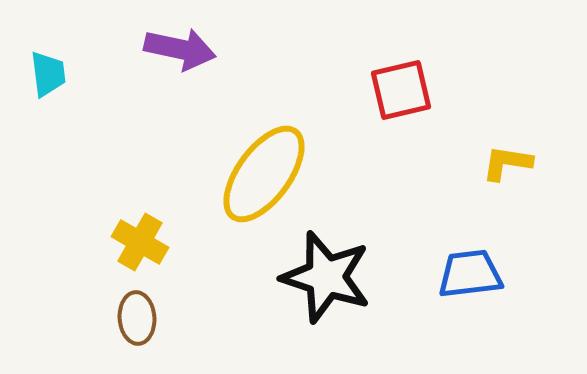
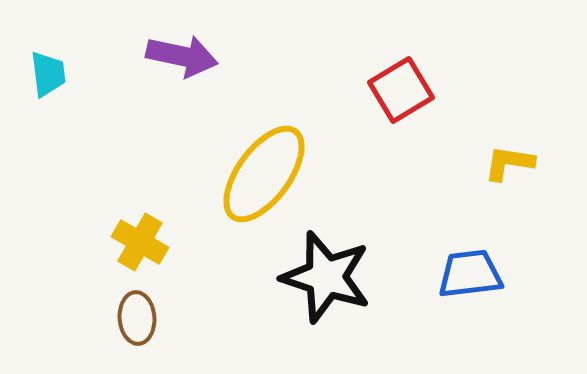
purple arrow: moved 2 px right, 7 px down
red square: rotated 18 degrees counterclockwise
yellow L-shape: moved 2 px right
